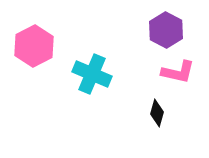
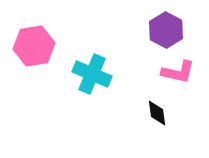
pink hexagon: rotated 18 degrees clockwise
black diamond: rotated 24 degrees counterclockwise
